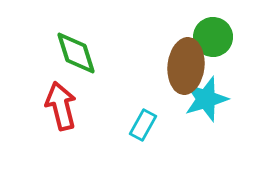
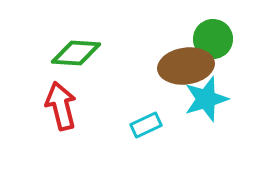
green circle: moved 2 px down
green diamond: rotated 69 degrees counterclockwise
brown ellipse: rotated 76 degrees clockwise
cyan rectangle: moved 3 px right; rotated 36 degrees clockwise
